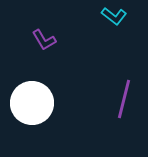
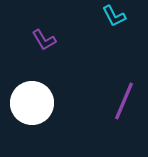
cyan L-shape: rotated 25 degrees clockwise
purple line: moved 2 px down; rotated 9 degrees clockwise
